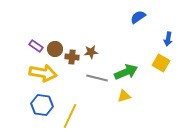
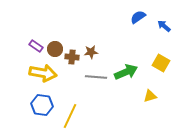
blue arrow: moved 4 px left, 13 px up; rotated 120 degrees clockwise
gray line: moved 1 px left, 1 px up; rotated 10 degrees counterclockwise
yellow triangle: moved 26 px right
